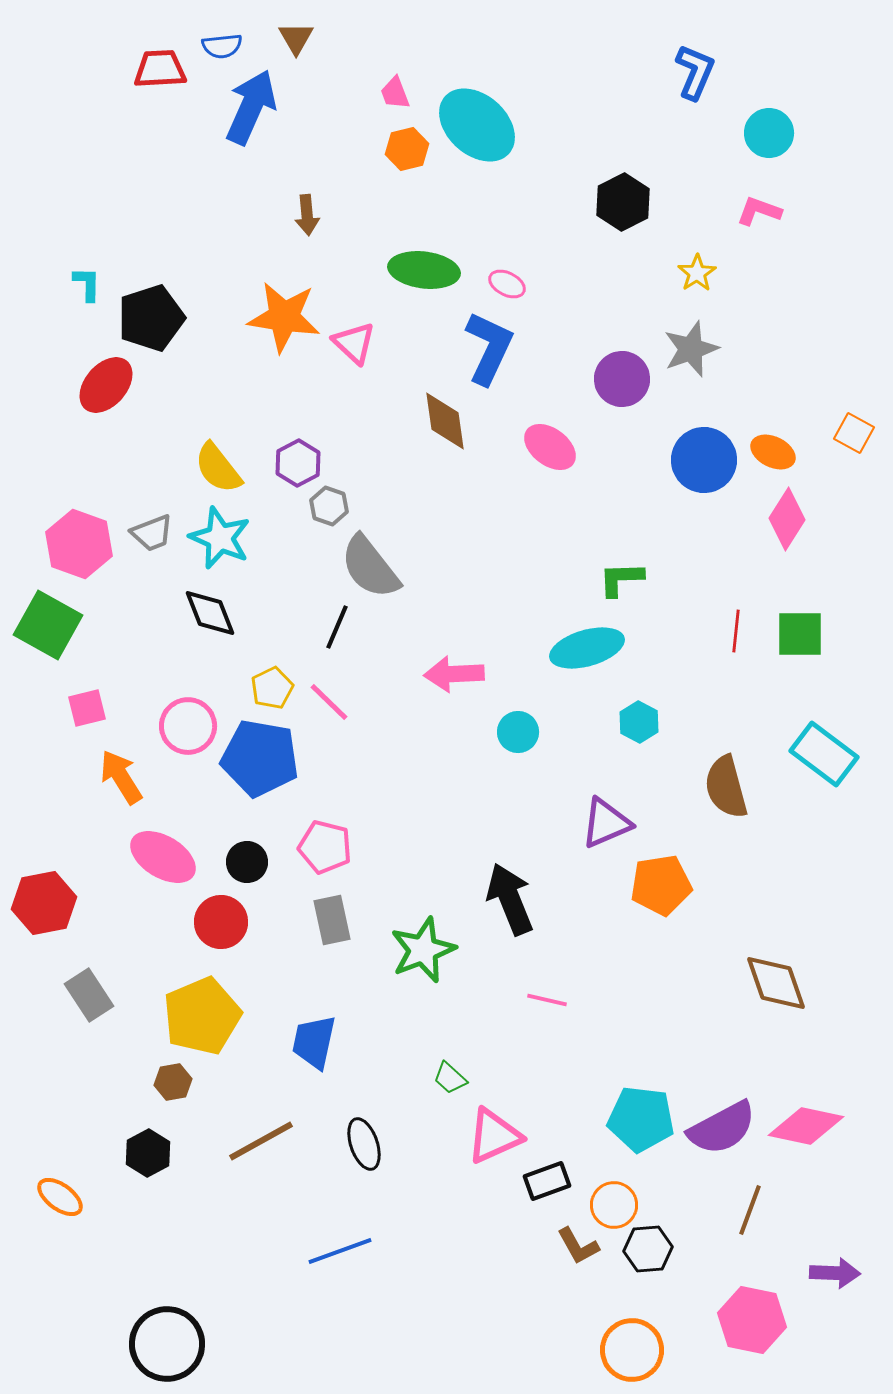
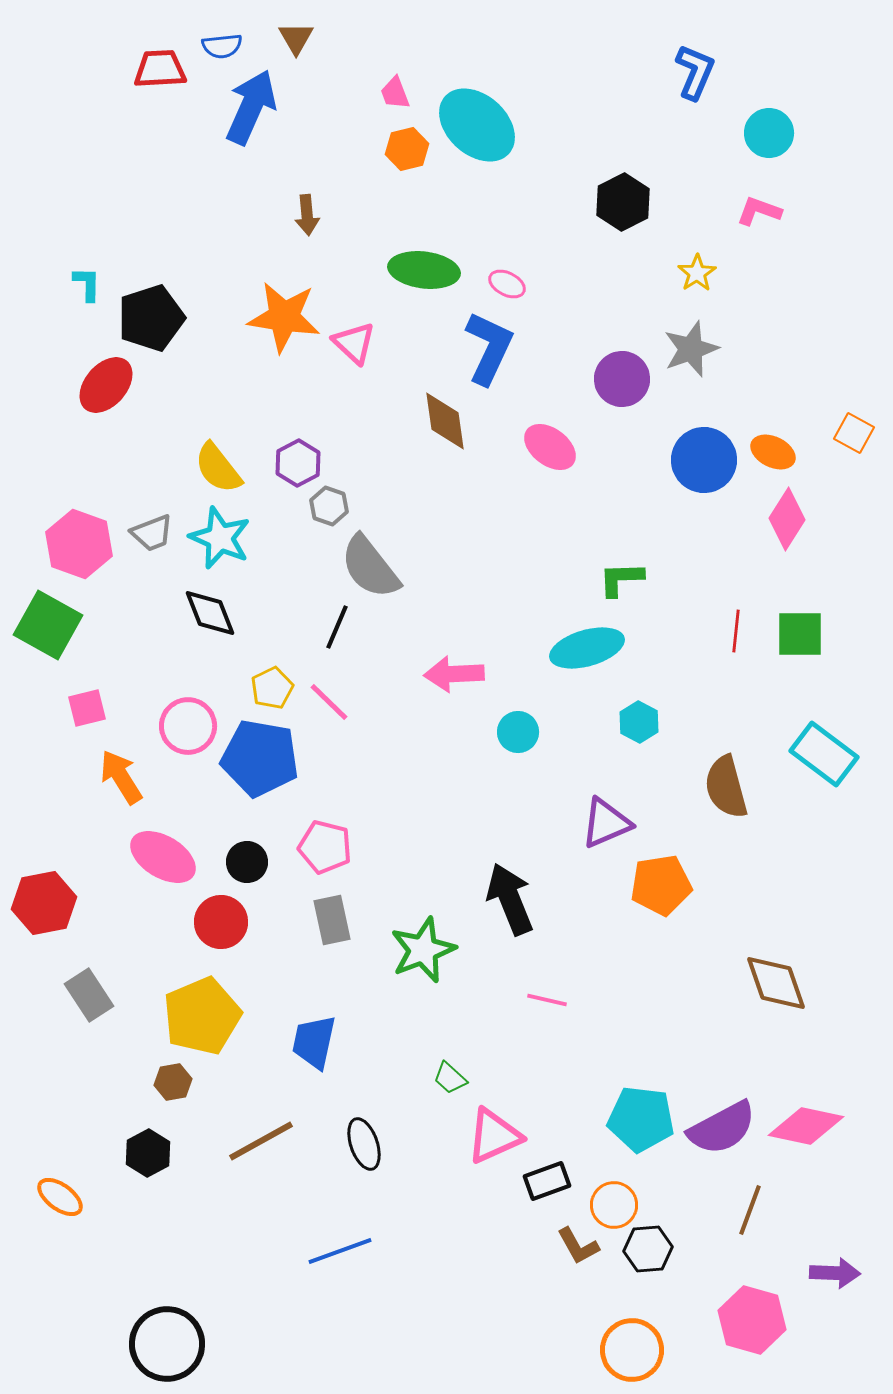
pink hexagon at (752, 1320): rotated 4 degrees clockwise
